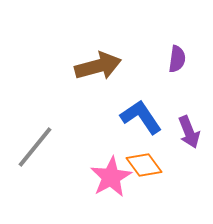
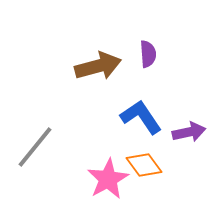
purple semicircle: moved 29 px left, 5 px up; rotated 12 degrees counterclockwise
purple arrow: rotated 80 degrees counterclockwise
pink star: moved 3 px left, 2 px down
